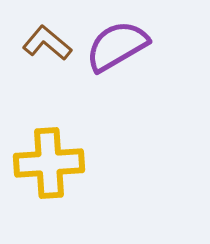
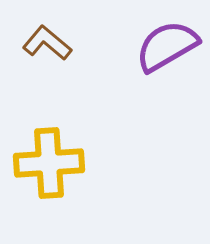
purple semicircle: moved 50 px right
